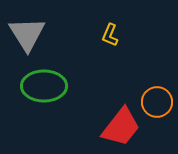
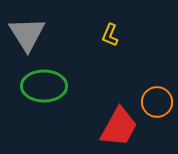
red trapezoid: moved 2 px left; rotated 9 degrees counterclockwise
